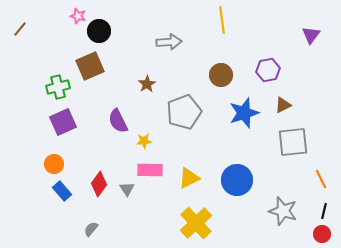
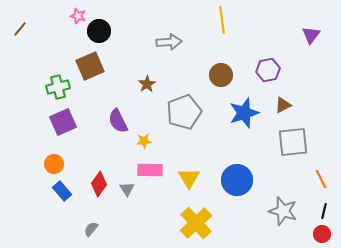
yellow triangle: rotated 35 degrees counterclockwise
